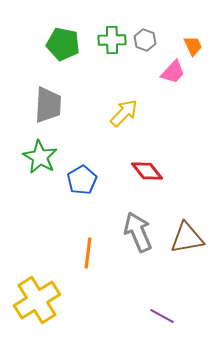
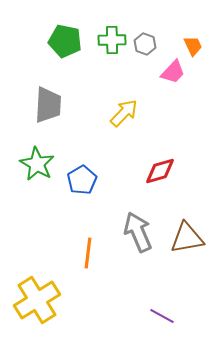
gray hexagon: moved 4 px down
green pentagon: moved 2 px right, 3 px up
green star: moved 3 px left, 7 px down
red diamond: moved 13 px right; rotated 68 degrees counterclockwise
